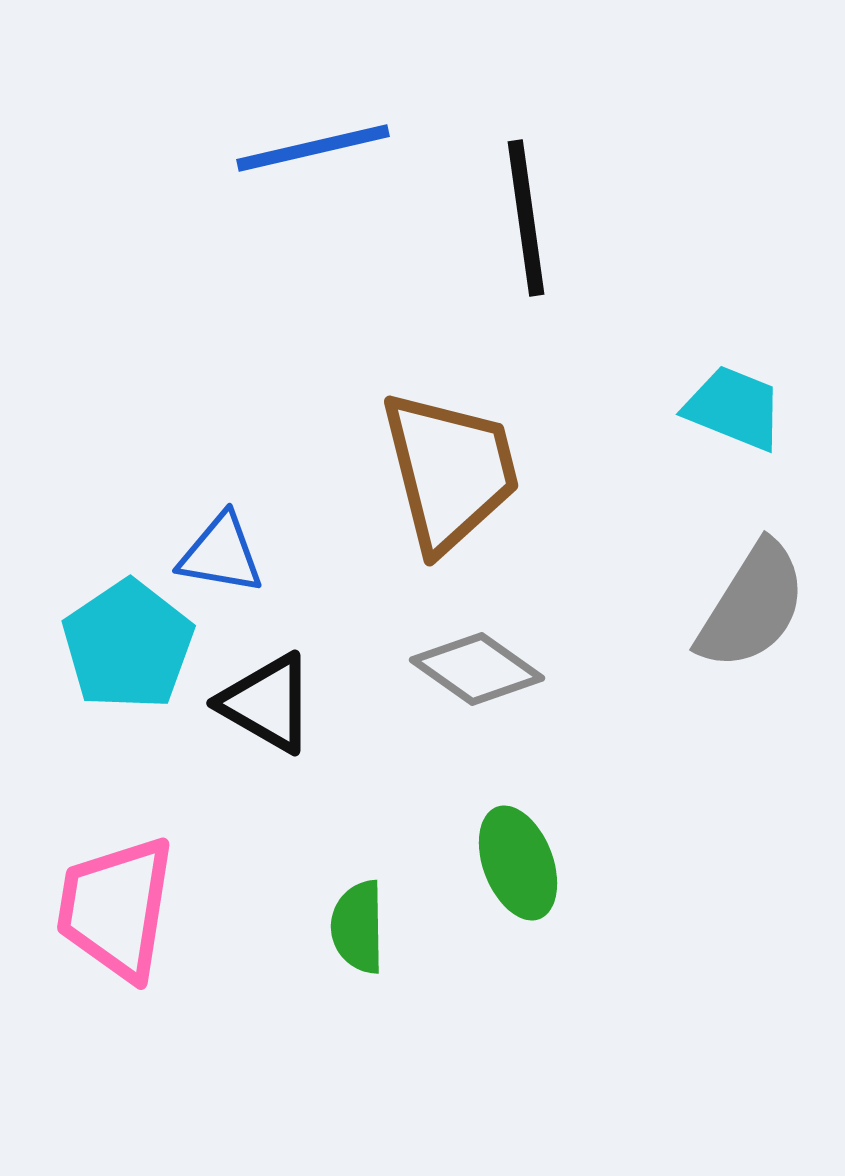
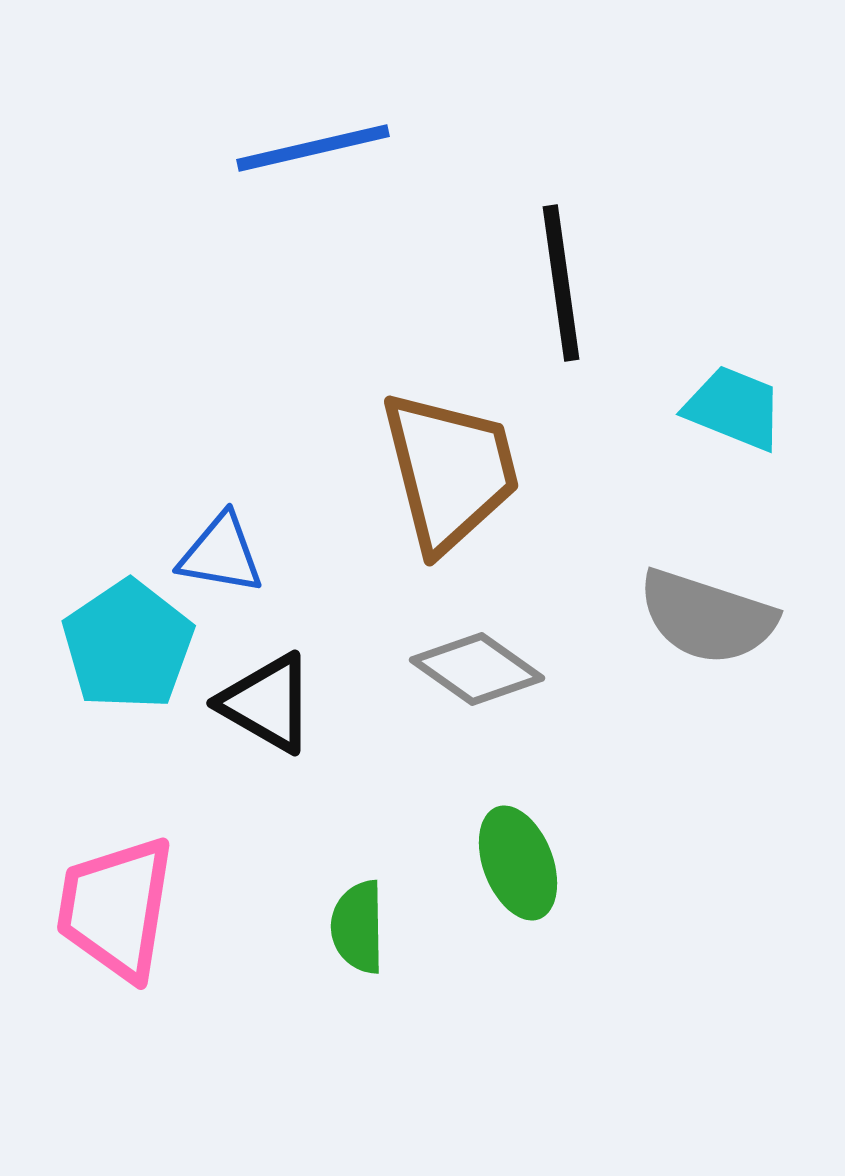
black line: moved 35 px right, 65 px down
gray semicircle: moved 45 px left, 11 px down; rotated 76 degrees clockwise
